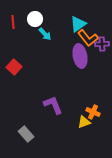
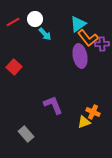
red line: rotated 64 degrees clockwise
